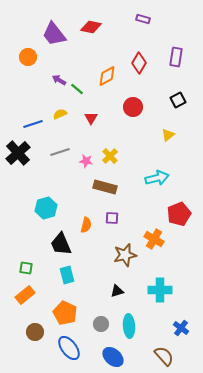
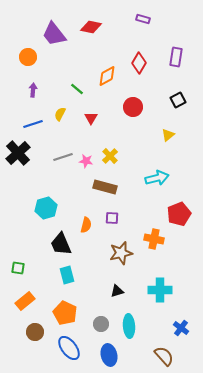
purple arrow at (59, 80): moved 26 px left, 10 px down; rotated 64 degrees clockwise
yellow semicircle at (60, 114): rotated 40 degrees counterclockwise
gray line at (60, 152): moved 3 px right, 5 px down
orange cross at (154, 239): rotated 18 degrees counterclockwise
brown star at (125, 255): moved 4 px left, 2 px up
green square at (26, 268): moved 8 px left
orange rectangle at (25, 295): moved 6 px down
blue ellipse at (113, 357): moved 4 px left, 2 px up; rotated 35 degrees clockwise
